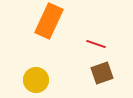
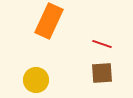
red line: moved 6 px right
brown square: rotated 15 degrees clockwise
